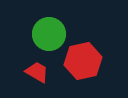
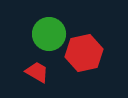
red hexagon: moved 1 px right, 8 px up
